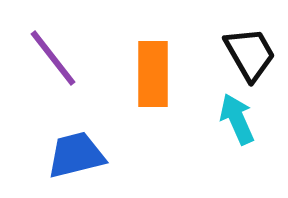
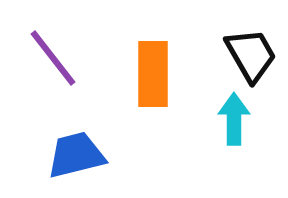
black trapezoid: moved 1 px right, 1 px down
cyan arrow: moved 3 px left; rotated 24 degrees clockwise
